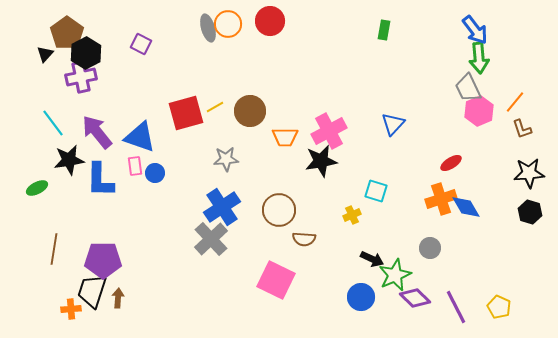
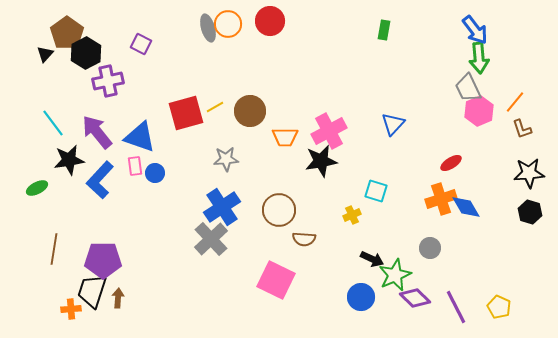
purple cross at (81, 77): moved 27 px right, 4 px down
blue L-shape at (100, 180): rotated 42 degrees clockwise
